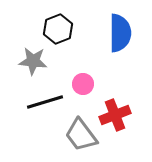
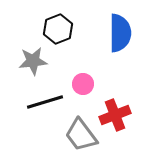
gray star: rotated 12 degrees counterclockwise
